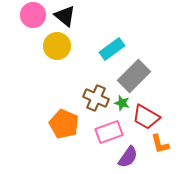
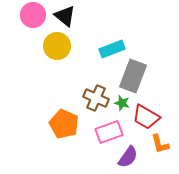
cyan rectangle: rotated 15 degrees clockwise
gray rectangle: moved 1 px left; rotated 24 degrees counterclockwise
